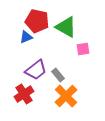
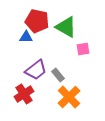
blue triangle: rotated 24 degrees clockwise
orange cross: moved 3 px right, 1 px down
